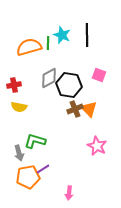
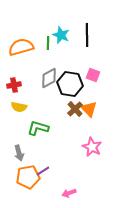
cyan star: moved 1 px left
orange semicircle: moved 8 px left
pink square: moved 6 px left
black hexagon: moved 1 px right, 1 px up
brown cross: rotated 21 degrees counterclockwise
green L-shape: moved 3 px right, 13 px up
pink star: moved 5 px left, 1 px down
purple line: moved 2 px down
pink arrow: rotated 64 degrees clockwise
